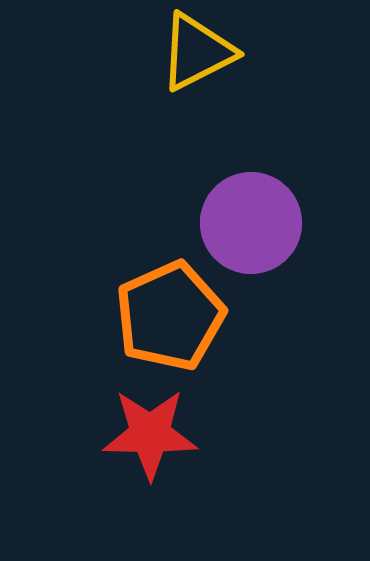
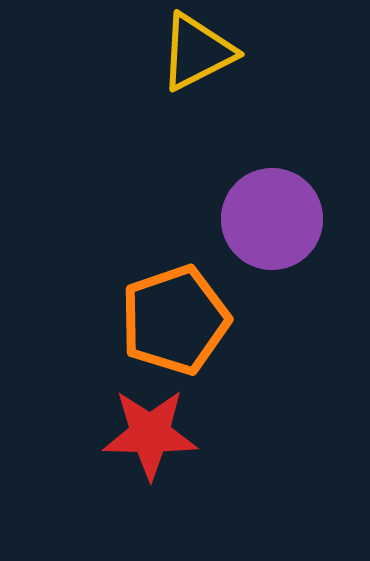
purple circle: moved 21 px right, 4 px up
orange pentagon: moved 5 px right, 4 px down; rotated 5 degrees clockwise
